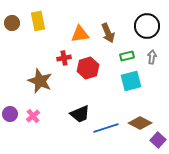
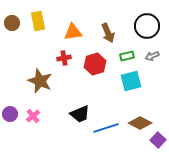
orange triangle: moved 7 px left, 2 px up
gray arrow: moved 1 px up; rotated 120 degrees counterclockwise
red hexagon: moved 7 px right, 4 px up
